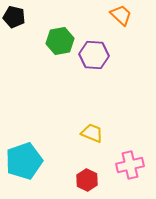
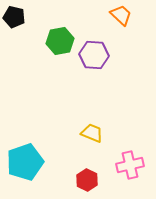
cyan pentagon: moved 1 px right, 1 px down
